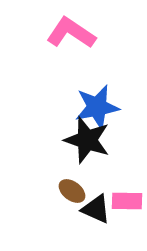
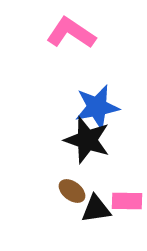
black triangle: rotated 32 degrees counterclockwise
